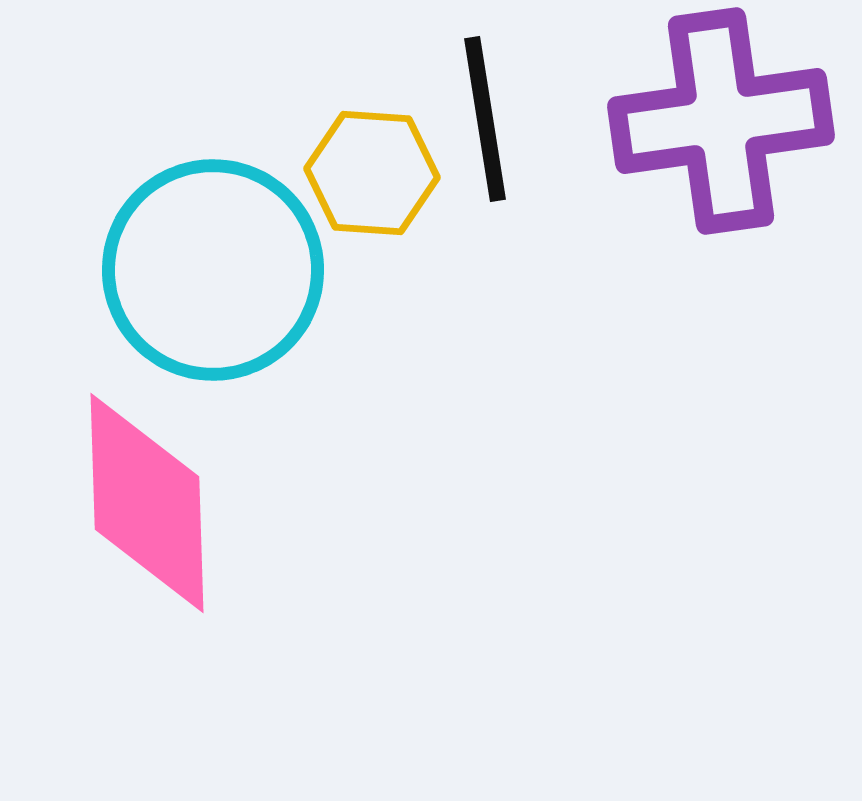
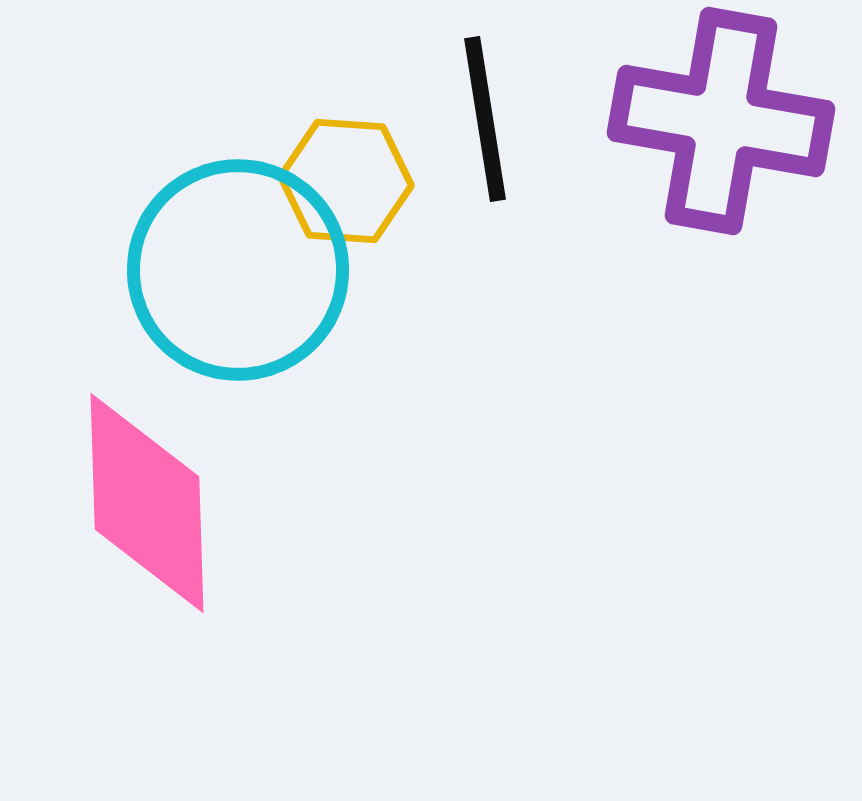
purple cross: rotated 18 degrees clockwise
yellow hexagon: moved 26 px left, 8 px down
cyan circle: moved 25 px right
